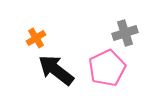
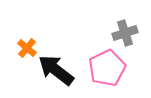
orange cross: moved 9 px left, 10 px down; rotated 18 degrees counterclockwise
